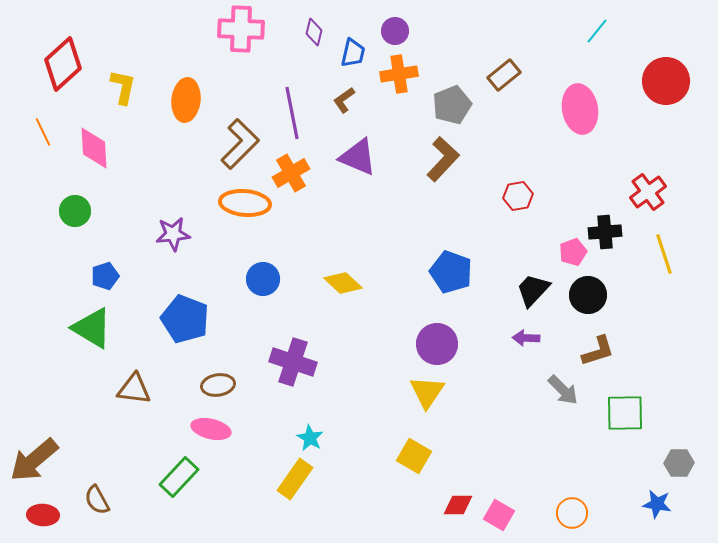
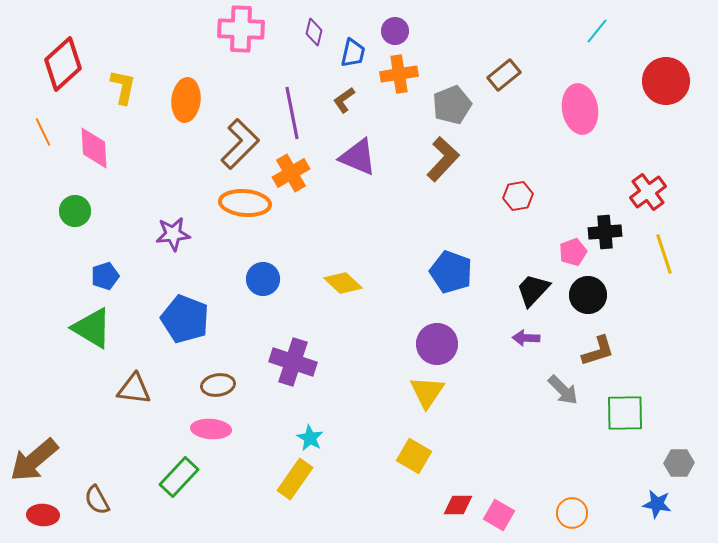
pink ellipse at (211, 429): rotated 9 degrees counterclockwise
